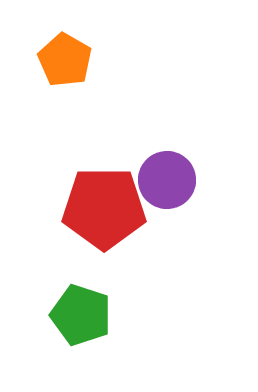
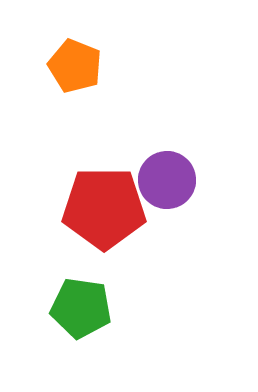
orange pentagon: moved 10 px right, 6 px down; rotated 8 degrees counterclockwise
green pentagon: moved 7 px up; rotated 10 degrees counterclockwise
